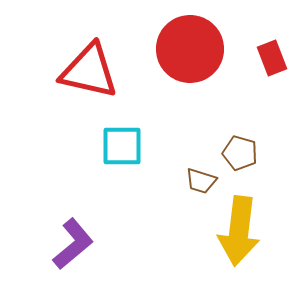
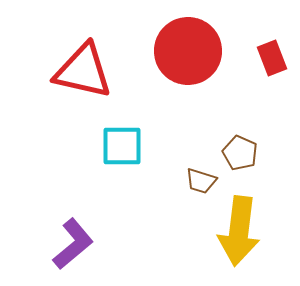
red circle: moved 2 px left, 2 px down
red triangle: moved 6 px left
brown pentagon: rotated 8 degrees clockwise
